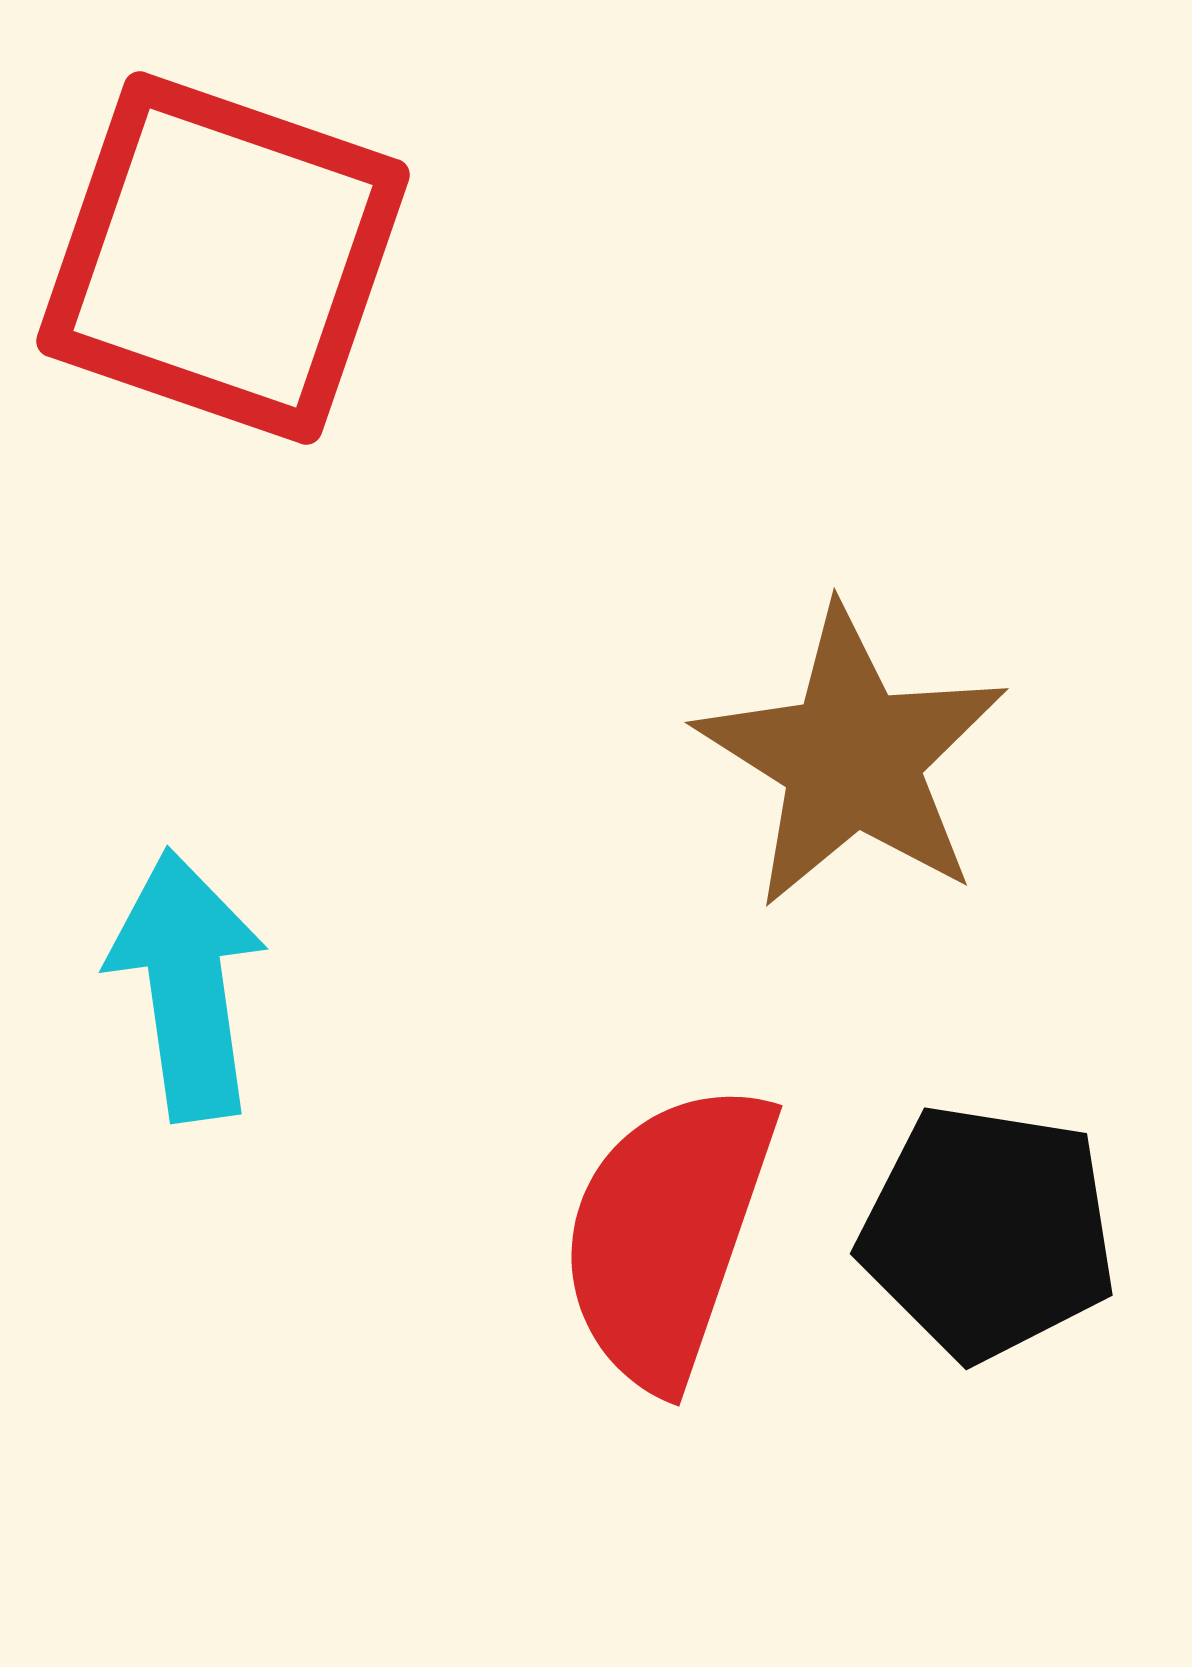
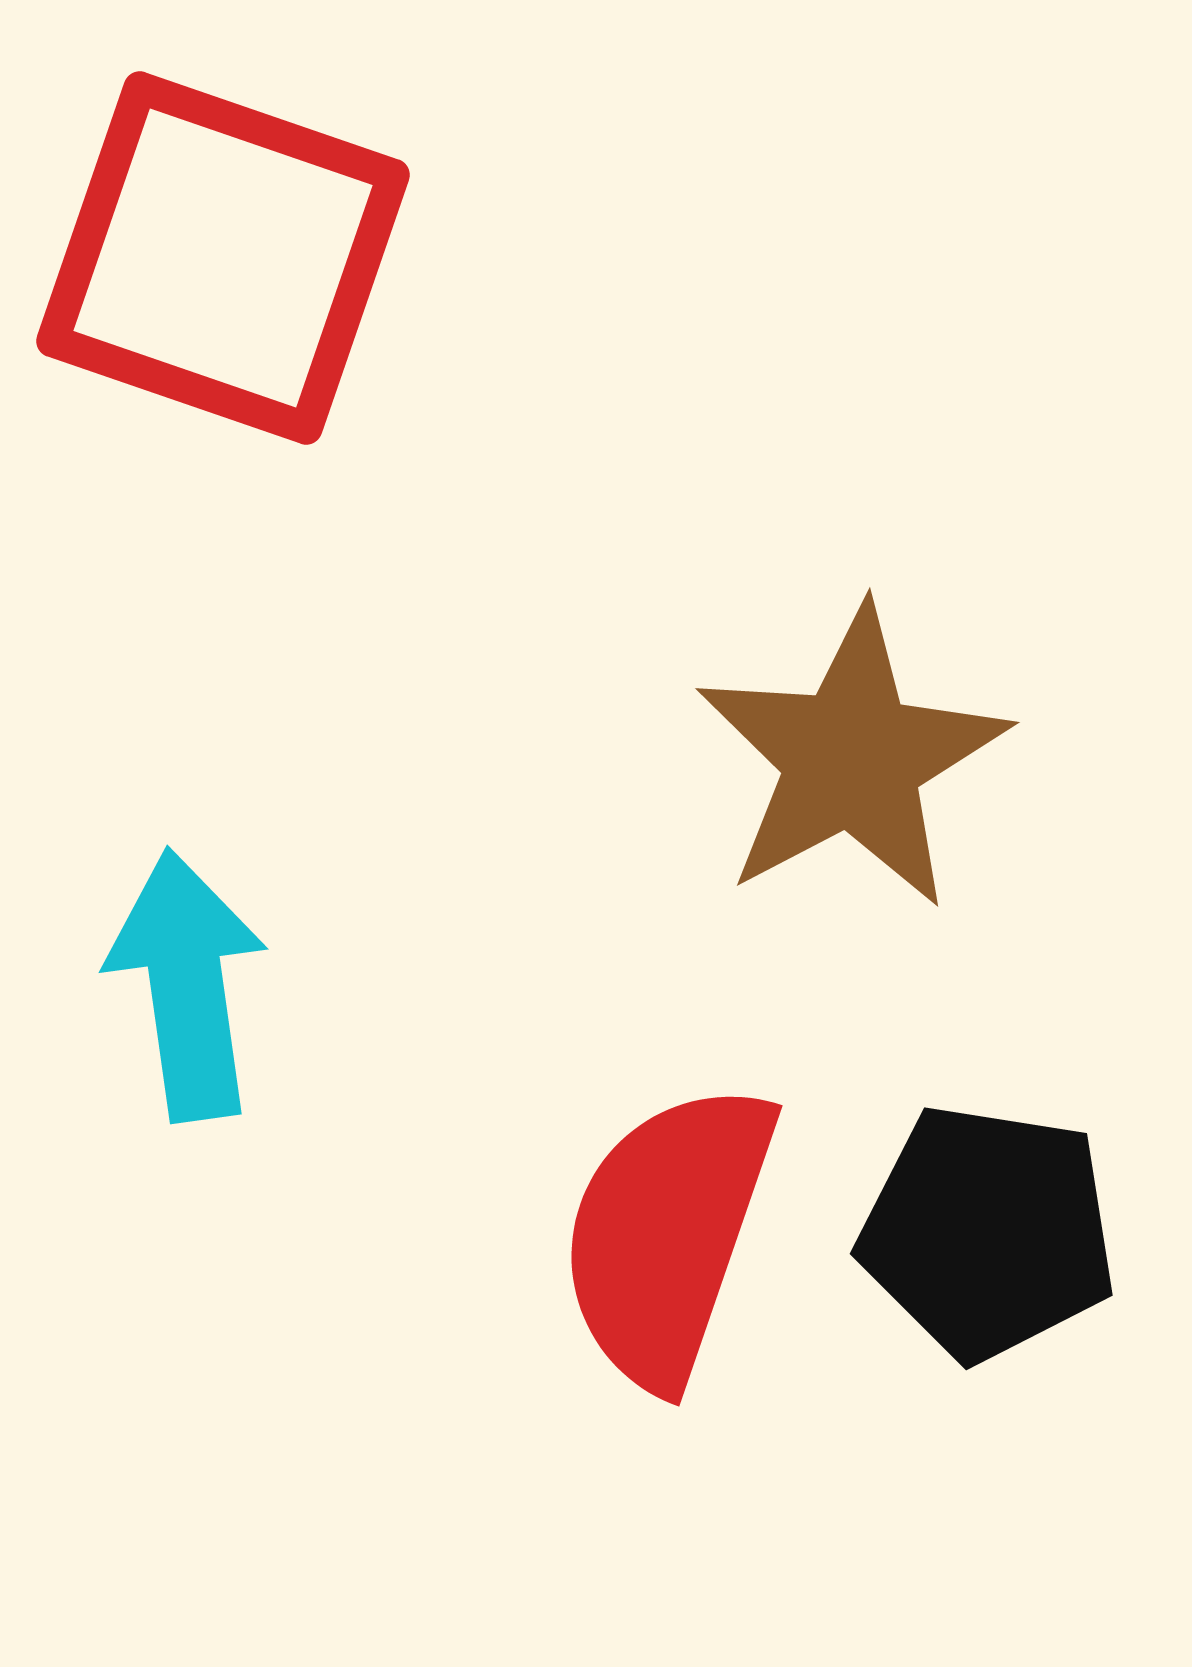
brown star: rotated 12 degrees clockwise
